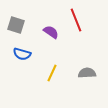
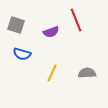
purple semicircle: rotated 126 degrees clockwise
